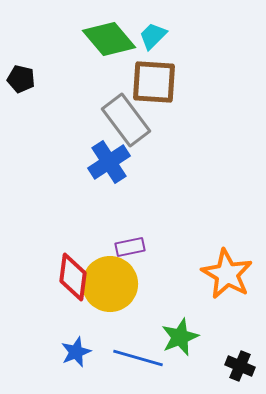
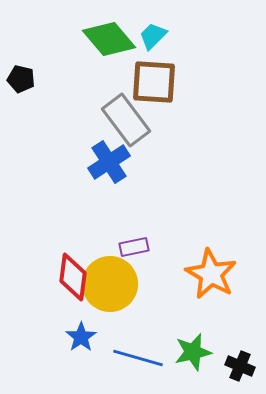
purple rectangle: moved 4 px right
orange star: moved 16 px left
green star: moved 13 px right, 15 px down; rotated 9 degrees clockwise
blue star: moved 5 px right, 15 px up; rotated 12 degrees counterclockwise
